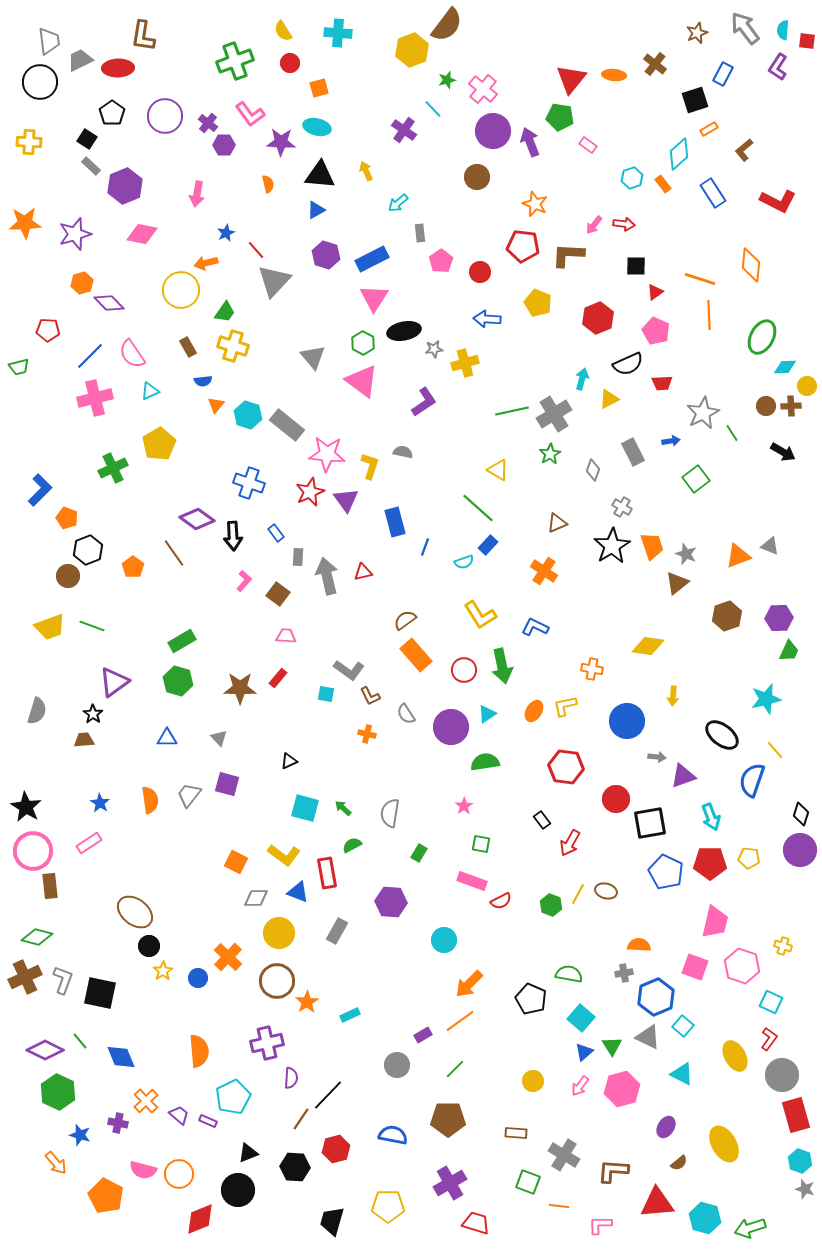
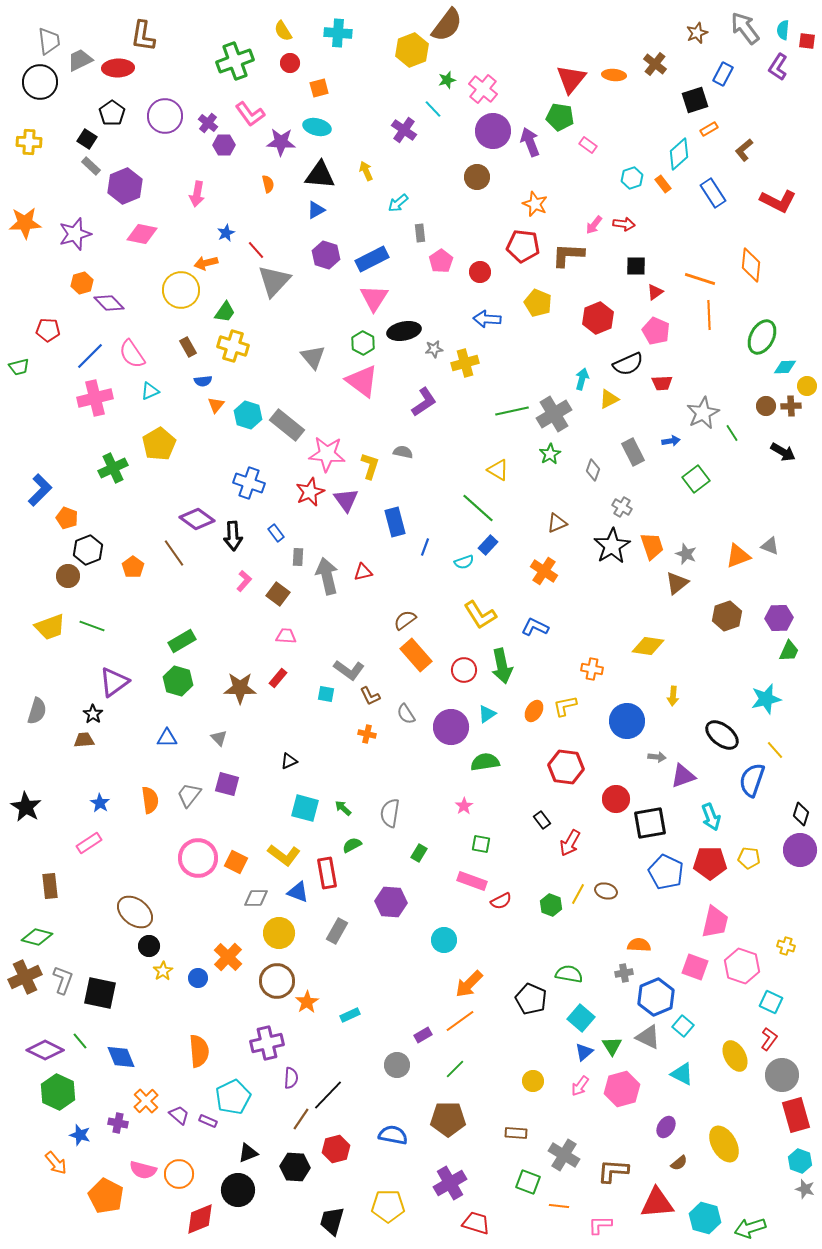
pink circle at (33, 851): moved 165 px right, 7 px down
yellow cross at (783, 946): moved 3 px right
